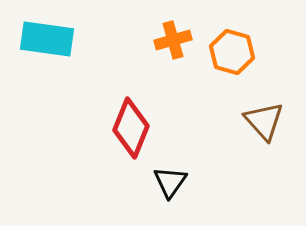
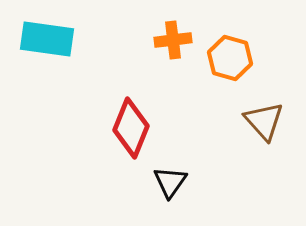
orange cross: rotated 9 degrees clockwise
orange hexagon: moved 2 px left, 6 px down
